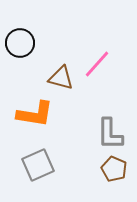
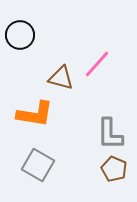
black circle: moved 8 px up
gray square: rotated 36 degrees counterclockwise
